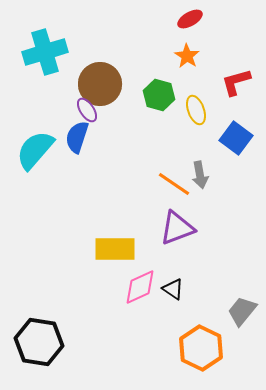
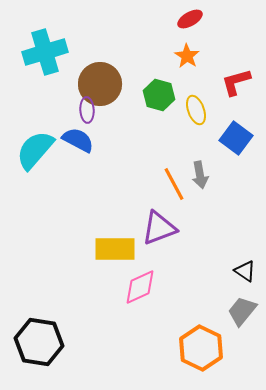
purple ellipse: rotated 30 degrees clockwise
blue semicircle: moved 1 px right, 3 px down; rotated 100 degrees clockwise
orange line: rotated 28 degrees clockwise
purple triangle: moved 18 px left
black triangle: moved 72 px right, 18 px up
